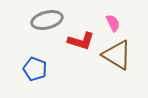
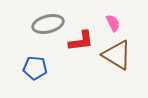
gray ellipse: moved 1 px right, 4 px down
red L-shape: rotated 24 degrees counterclockwise
blue pentagon: moved 1 px up; rotated 15 degrees counterclockwise
